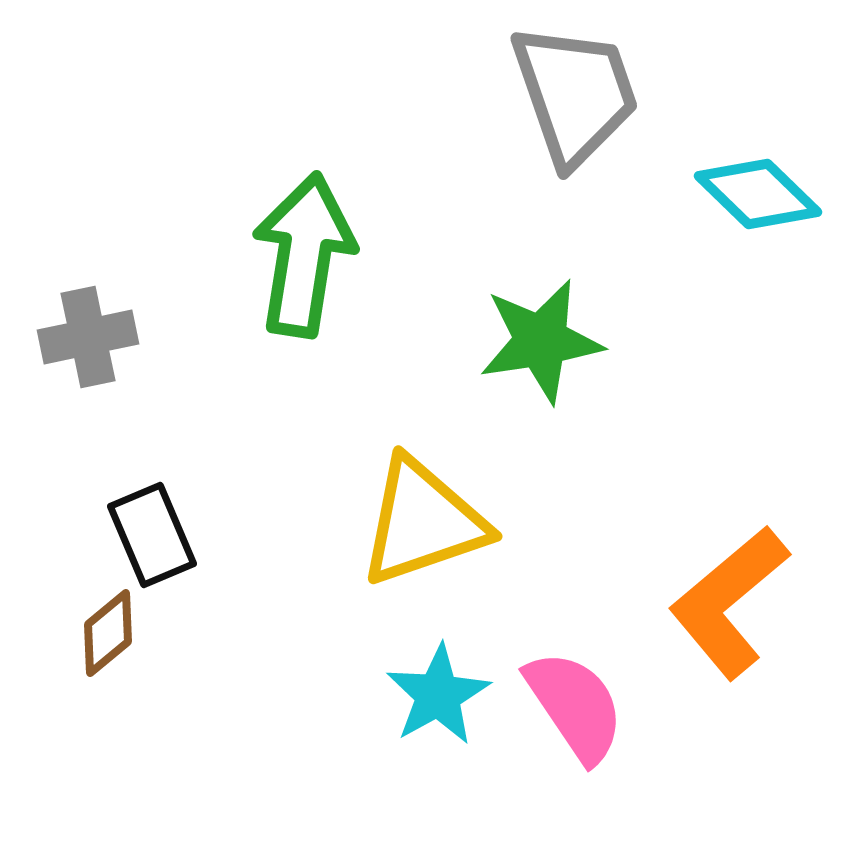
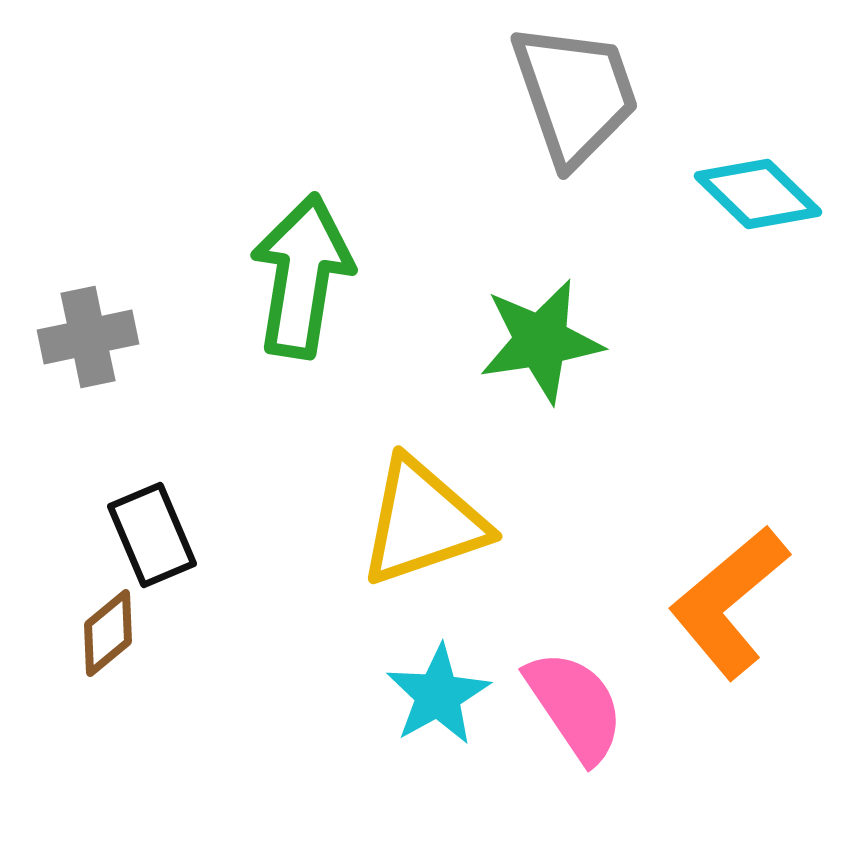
green arrow: moved 2 px left, 21 px down
